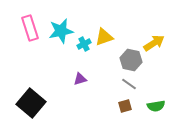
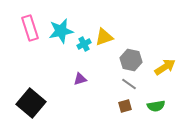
yellow arrow: moved 11 px right, 24 px down
